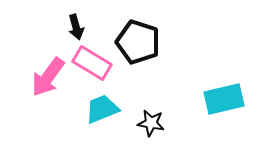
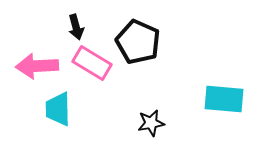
black pentagon: rotated 6 degrees clockwise
pink arrow: moved 11 px left, 11 px up; rotated 51 degrees clockwise
cyan rectangle: rotated 18 degrees clockwise
cyan trapezoid: moved 44 px left; rotated 69 degrees counterclockwise
black star: rotated 20 degrees counterclockwise
